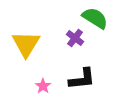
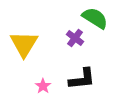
yellow triangle: moved 2 px left
